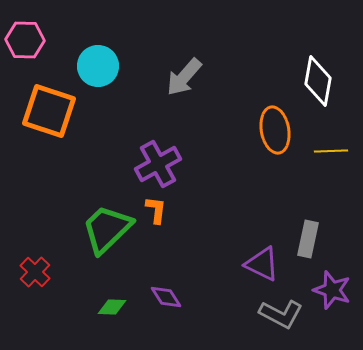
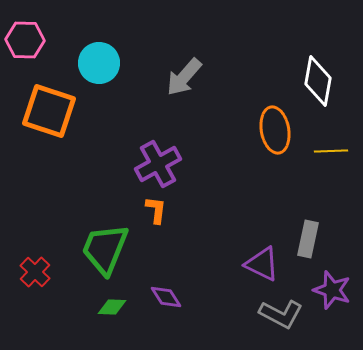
cyan circle: moved 1 px right, 3 px up
green trapezoid: moved 2 px left, 20 px down; rotated 24 degrees counterclockwise
